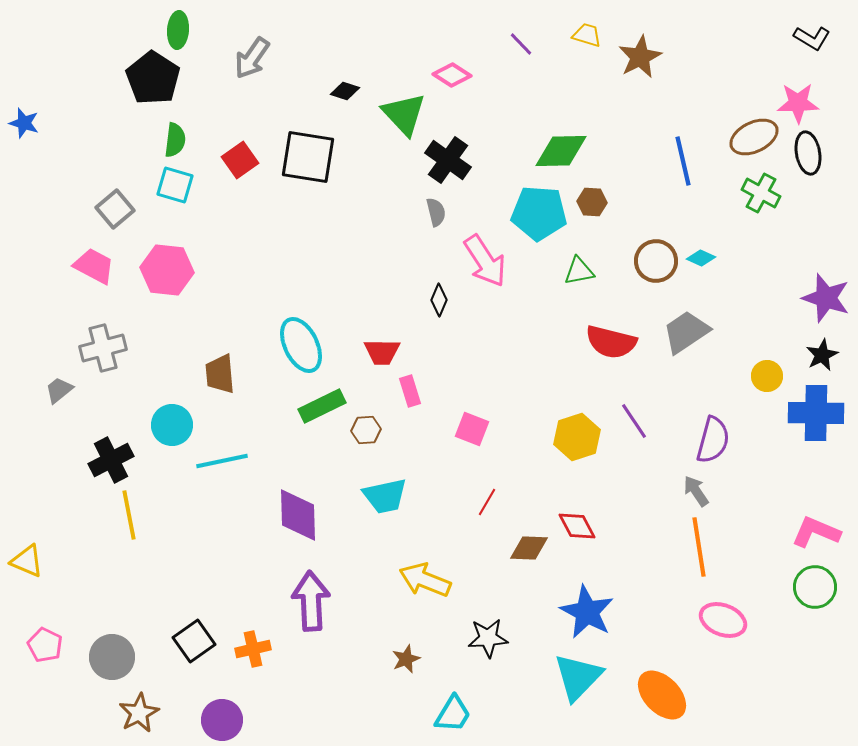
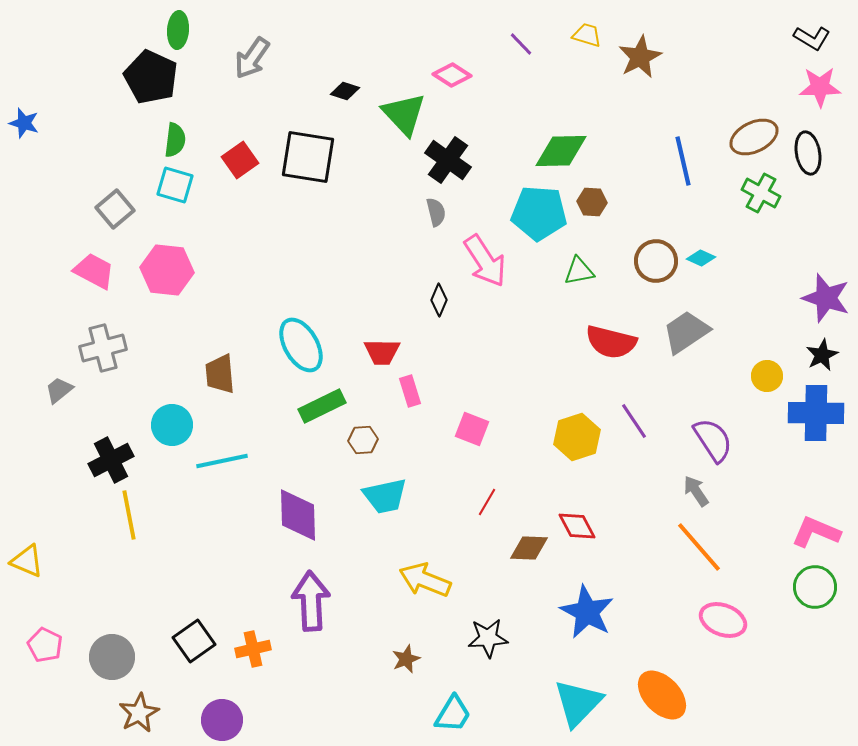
black pentagon at (153, 78): moved 2 px left, 1 px up; rotated 8 degrees counterclockwise
pink star at (798, 103): moved 22 px right, 16 px up
pink trapezoid at (94, 266): moved 5 px down
cyan ellipse at (301, 345): rotated 4 degrees counterclockwise
brown hexagon at (366, 430): moved 3 px left, 10 px down
purple semicircle at (713, 440): rotated 48 degrees counterclockwise
orange line at (699, 547): rotated 32 degrees counterclockwise
cyan triangle at (578, 677): moved 26 px down
